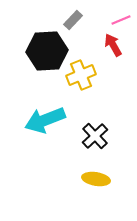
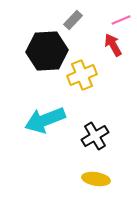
yellow cross: moved 1 px right
black cross: rotated 12 degrees clockwise
